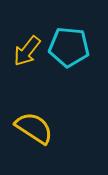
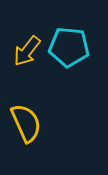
yellow semicircle: moved 8 px left, 5 px up; rotated 33 degrees clockwise
